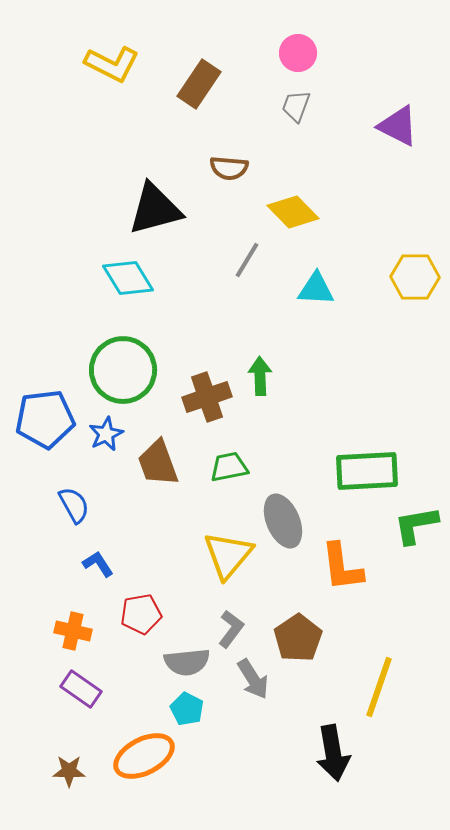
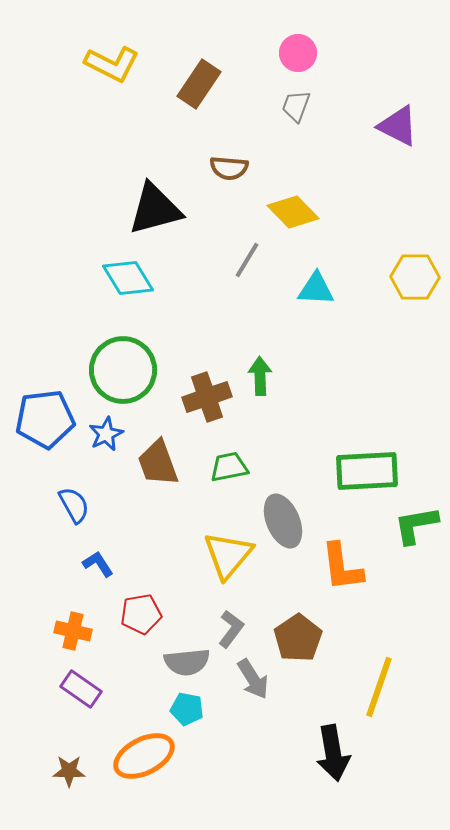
cyan pentagon: rotated 16 degrees counterclockwise
